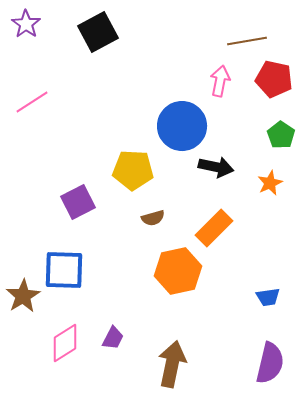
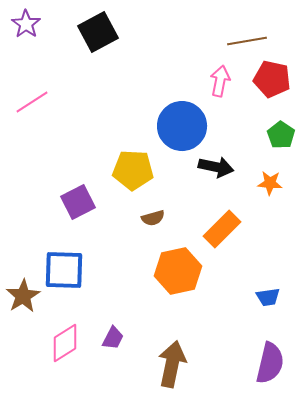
red pentagon: moved 2 px left
orange star: rotated 30 degrees clockwise
orange rectangle: moved 8 px right, 1 px down
